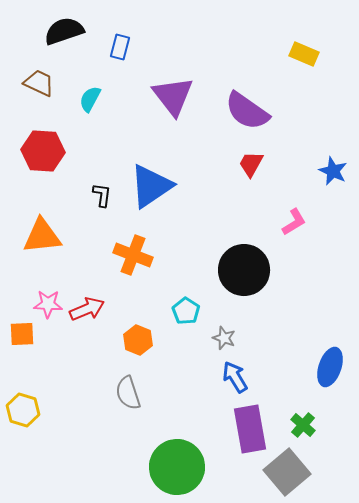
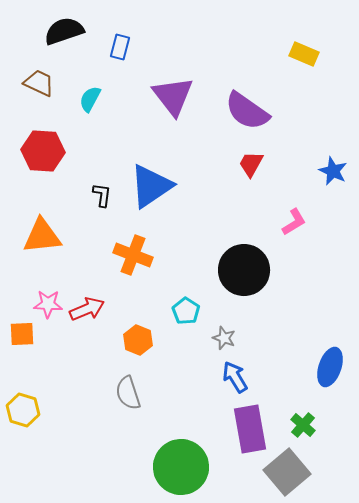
green circle: moved 4 px right
